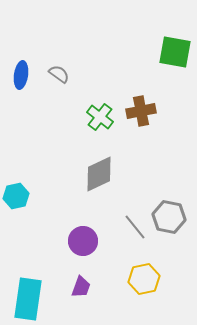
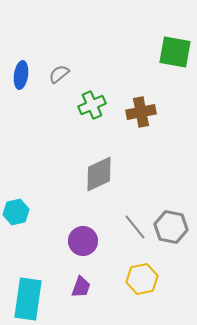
gray semicircle: rotated 75 degrees counterclockwise
brown cross: moved 1 px down
green cross: moved 8 px left, 12 px up; rotated 28 degrees clockwise
cyan hexagon: moved 16 px down
gray hexagon: moved 2 px right, 10 px down
yellow hexagon: moved 2 px left
